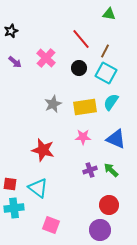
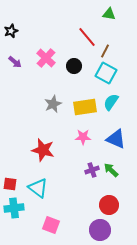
red line: moved 6 px right, 2 px up
black circle: moved 5 px left, 2 px up
purple cross: moved 2 px right
